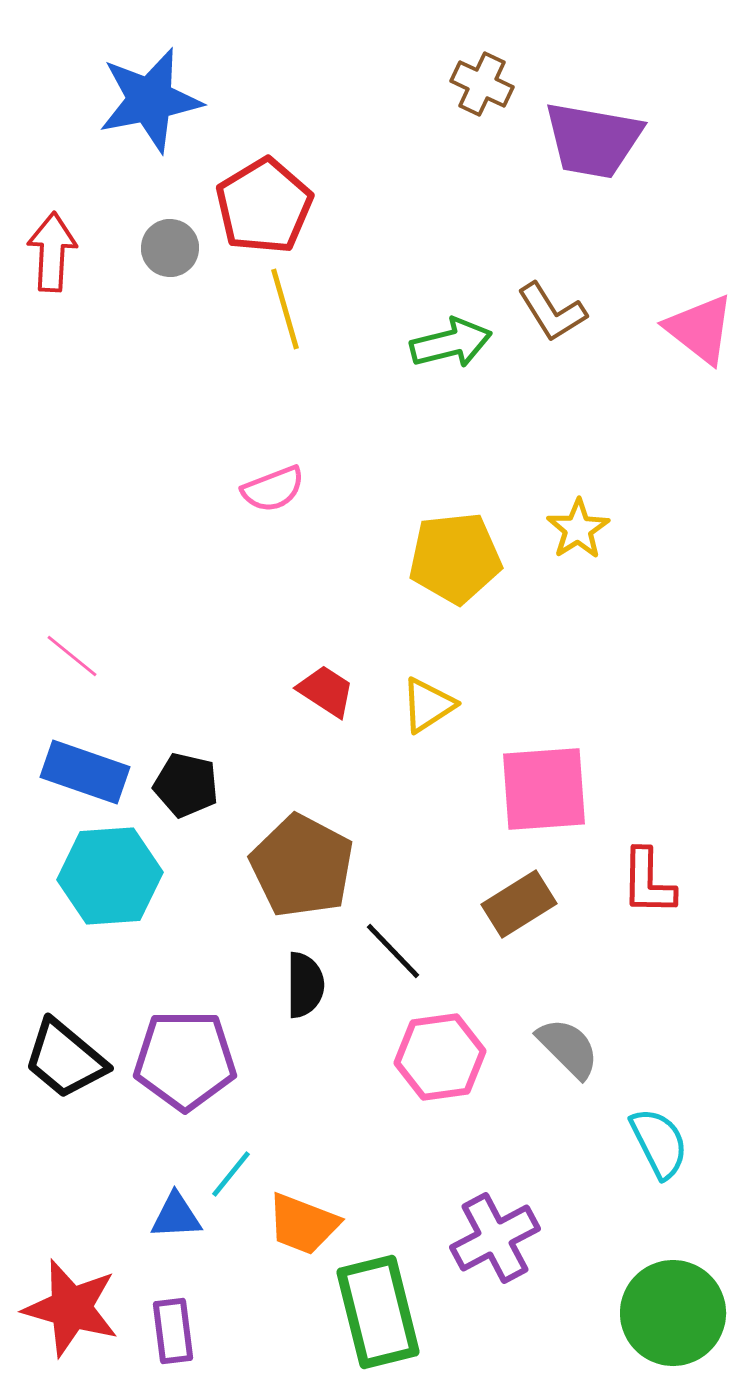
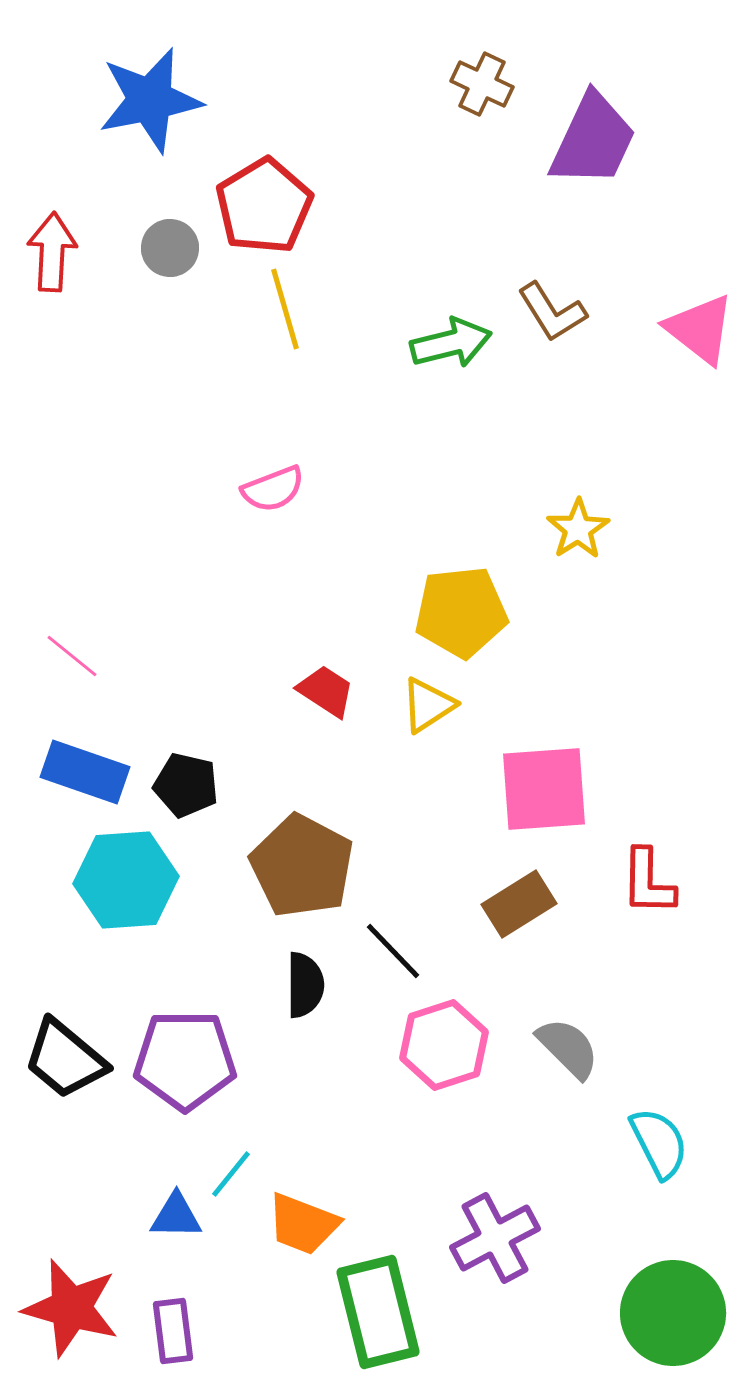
purple trapezoid: rotated 75 degrees counterclockwise
yellow pentagon: moved 6 px right, 54 px down
cyan hexagon: moved 16 px right, 4 px down
pink hexagon: moved 4 px right, 12 px up; rotated 10 degrees counterclockwise
blue triangle: rotated 4 degrees clockwise
